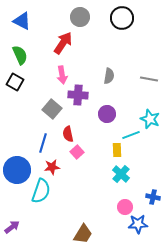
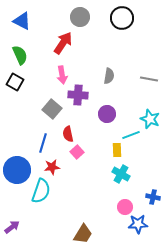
cyan cross: rotated 12 degrees counterclockwise
